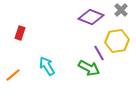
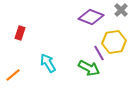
yellow hexagon: moved 3 px left, 1 px down
cyan arrow: moved 1 px right, 3 px up
